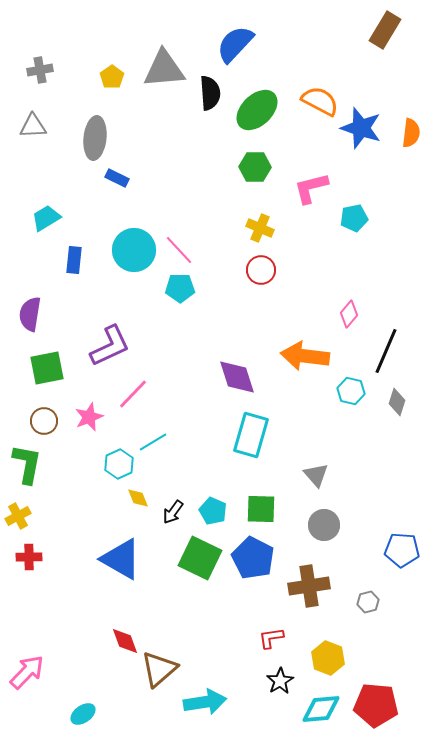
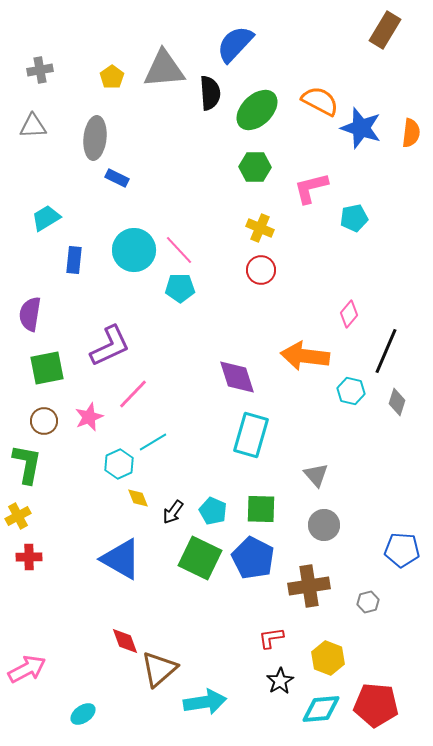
pink arrow at (27, 672): moved 3 px up; rotated 18 degrees clockwise
